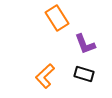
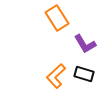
purple L-shape: rotated 10 degrees counterclockwise
orange L-shape: moved 11 px right
